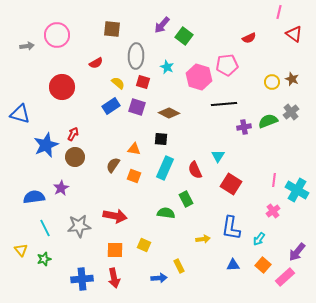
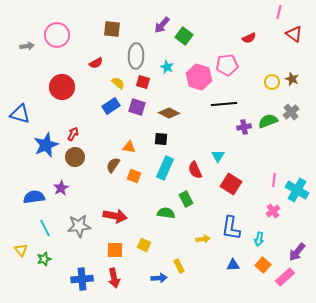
orange triangle at (134, 149): moved 5 px left, 2 px up
cyan arrow at (259, 239): rotated 24 degrees counterclockwise
